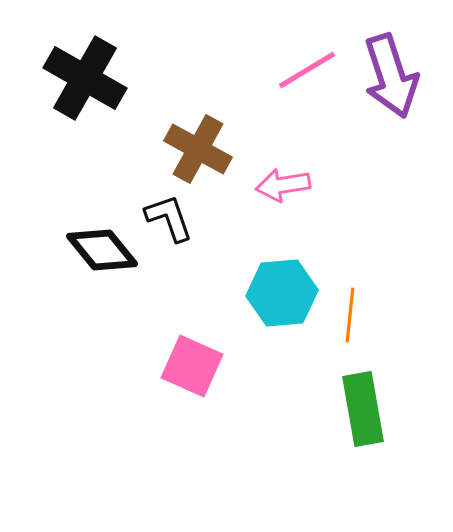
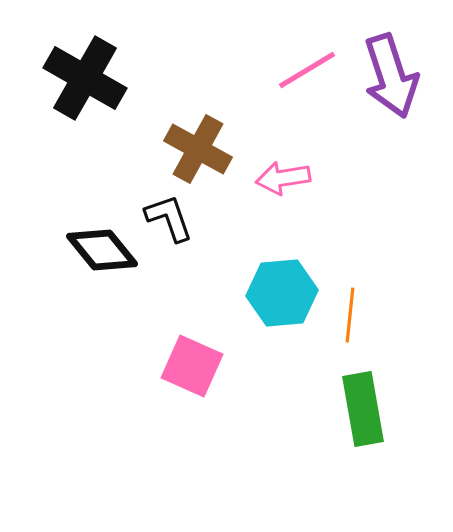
pink arrow: moved 7 px up
